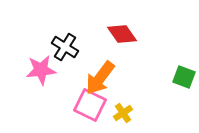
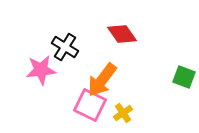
orange arrow: moved 2 px right, 2 px down
